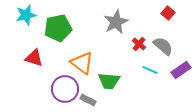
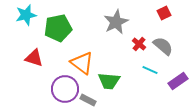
red square: moved 4 px left; rotated 24 degrees clockwise
purple rectangle: moved 3 px left, 11 px down
